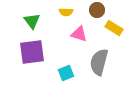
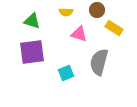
green triangle: rotated 36 degrees counterclockwise
